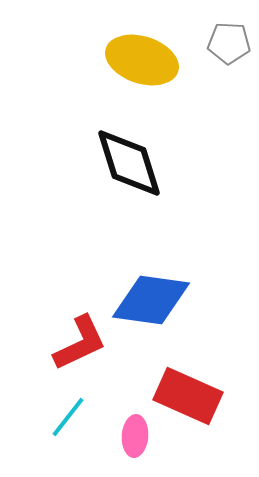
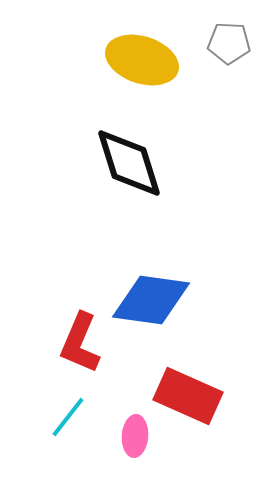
red L-shape: rotated 138 degrees clockwise
